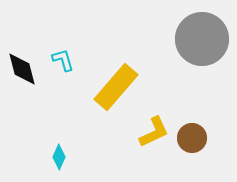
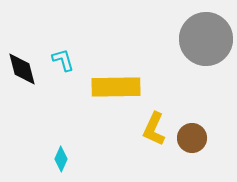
gray circle: moved 4 px right
yellow rectangle: rotated 48 degrees clockwise
yellow L-shape: moved 3 px up; rotated 140 degrees clockwise
cyan diamond: moved 2 px right, 2 px down
